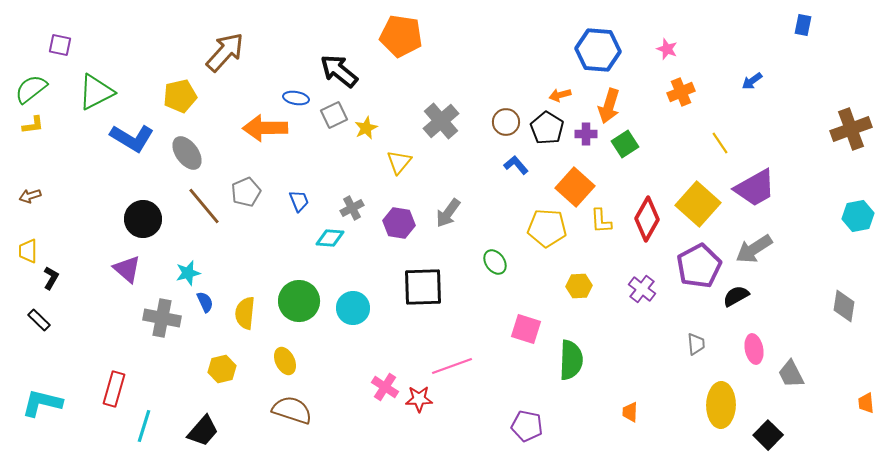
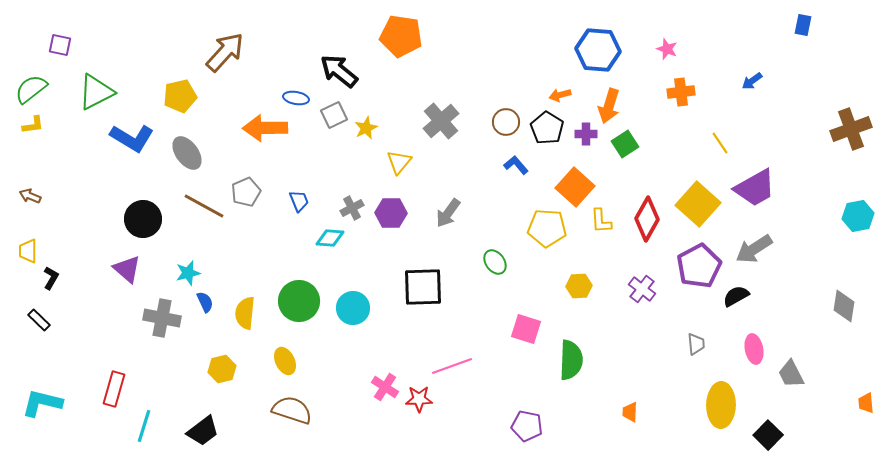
orange cross at (681, 92): rotated 16 degrees clockwise
brown arrow at (30, 196): rotated 40 degrees clockwise
brown line at (204, 206): rotated 21 degrees counterclockwise
purple hexagon at (399, 223): moved 8 px left, 10 px up; rotated 8 degrees counterclockwise
black trapezoid at (203, 431): rotated 12 degrees clockwise
